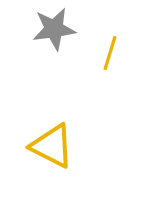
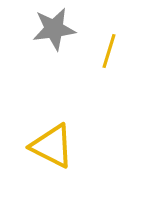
yellow line: moved 1 px left, 2 px up
